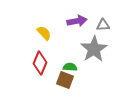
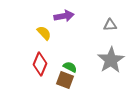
purple arrow: moved 13 px left, 5 px up
gray triangle: moved 7 px right
gray star: moved 17 px right, 11 px down
red diamond: moved 1 px down
green semicircle: rotated 24 degrees clockwise
